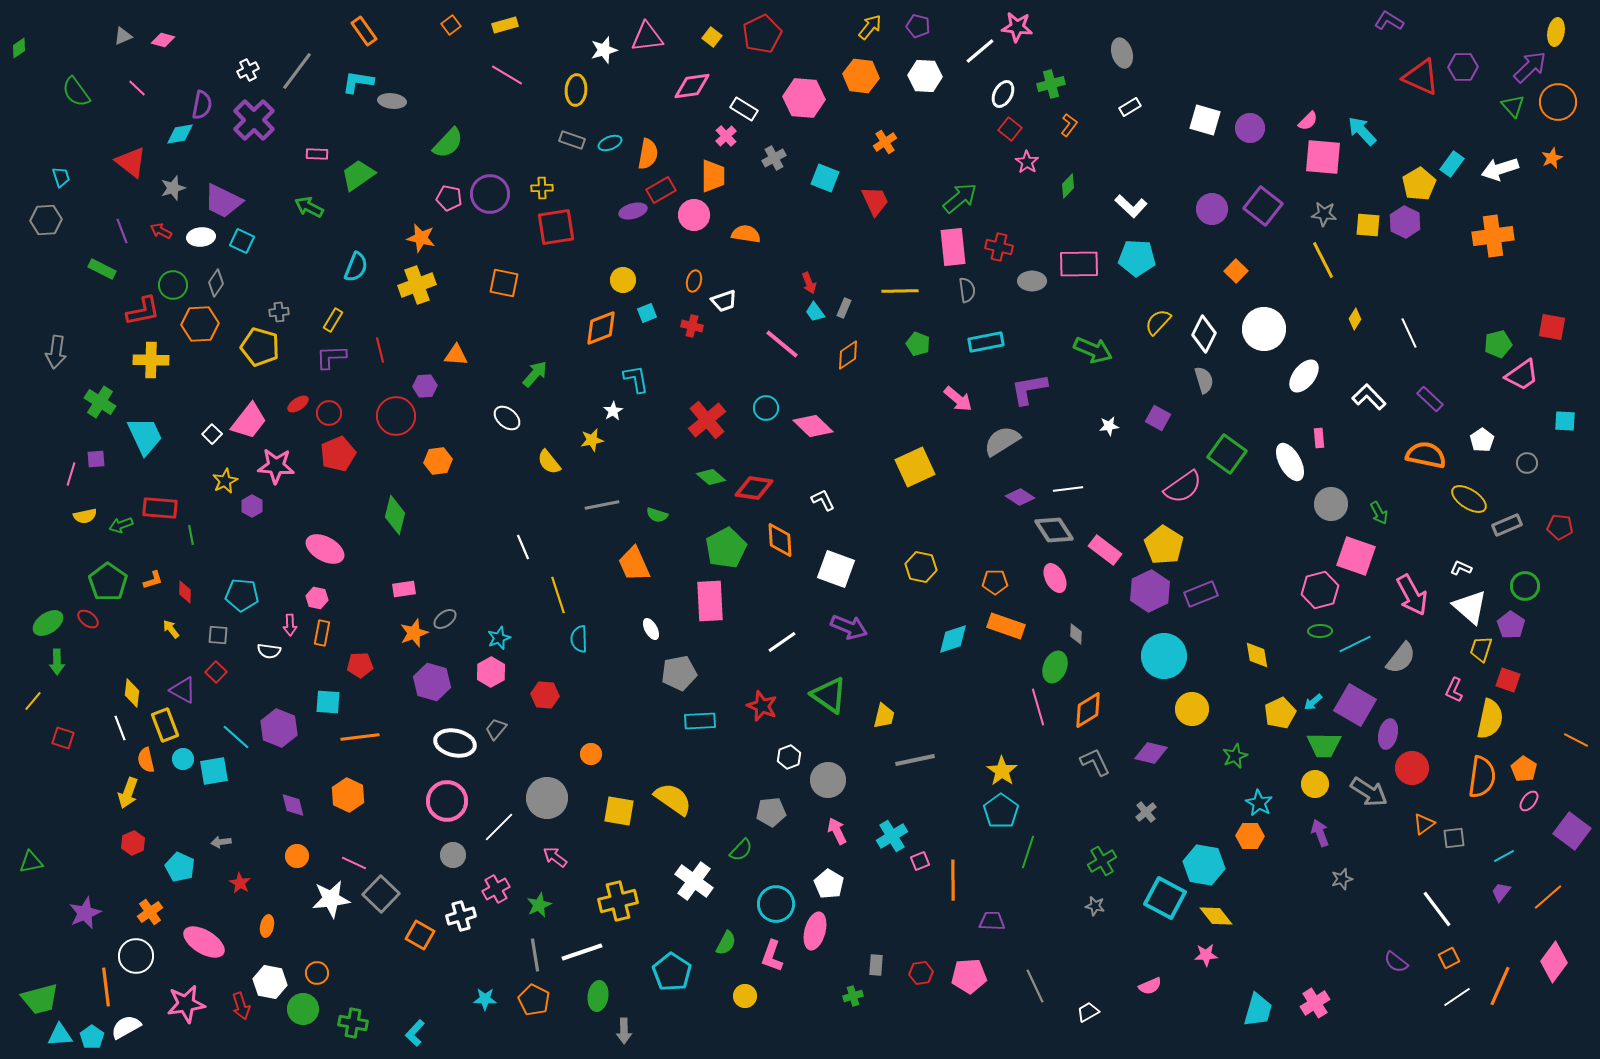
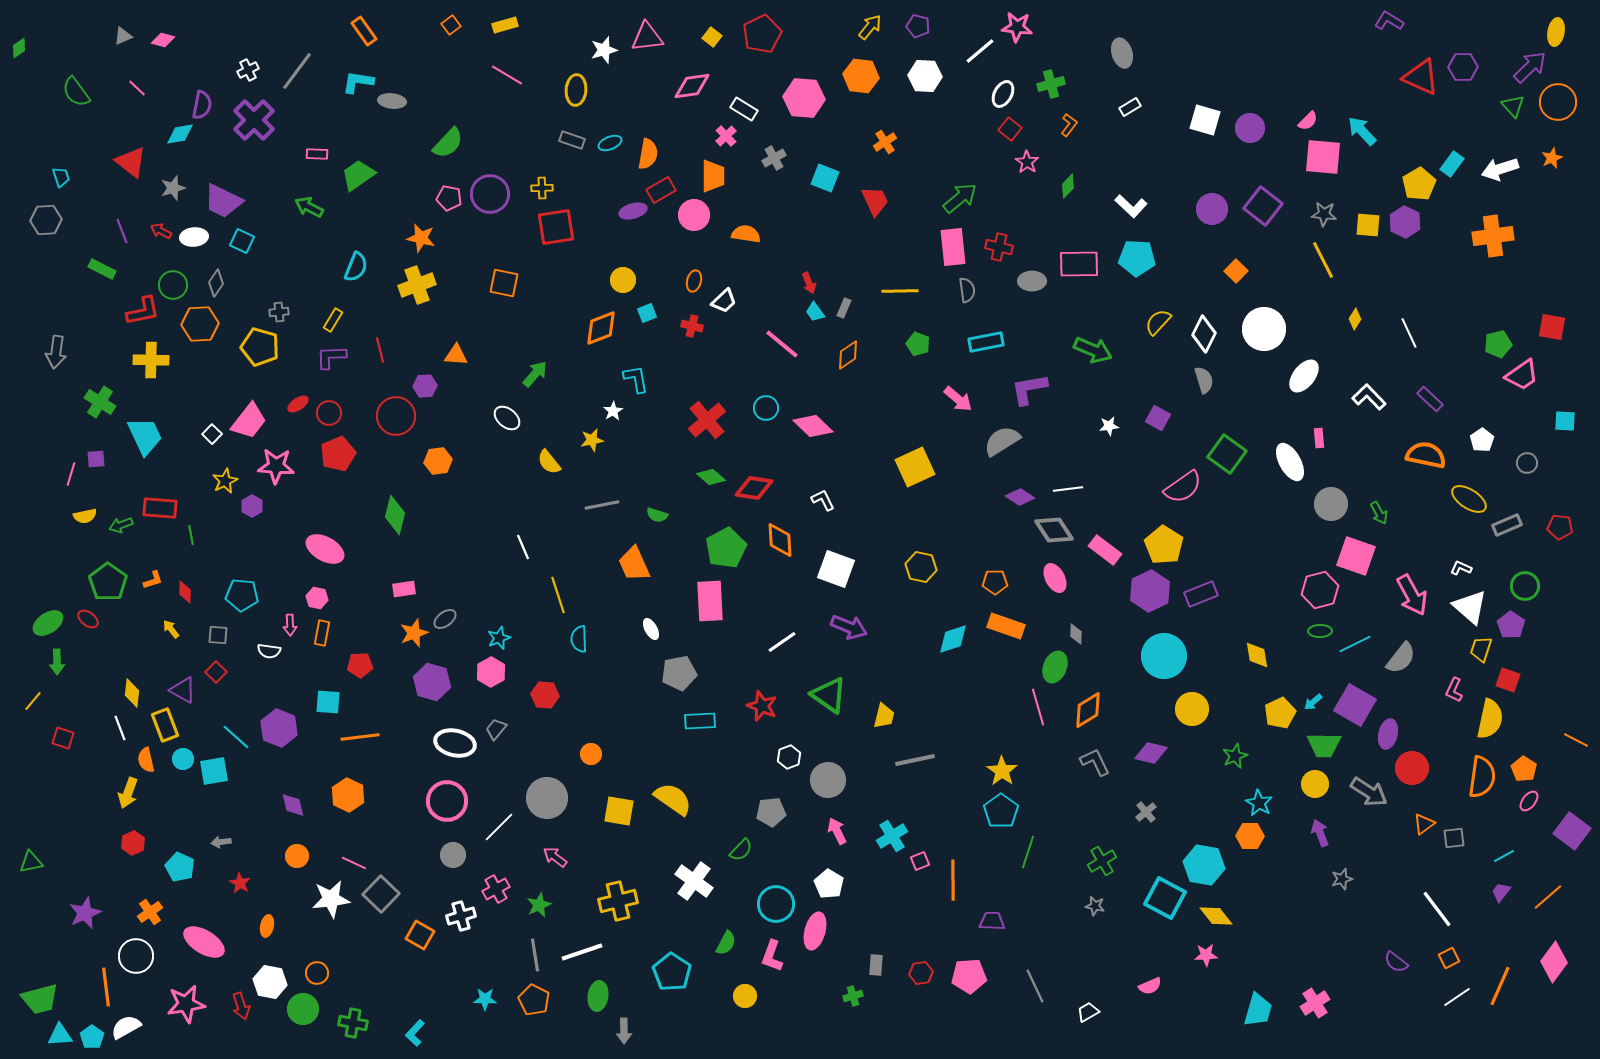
white ellipse at (201, 237): moved 7 px left
white trapezoid at (724, 301): rotated 24 degrees counterclockwise
